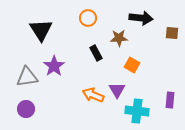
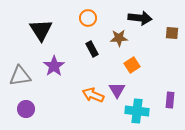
black arrow: moved 1 px left
black rectangle: moved 4 px left, 4 px up
orange square: rotated 28 degrees clockwise
gray triangle: moved 7 px left, 1 px up
